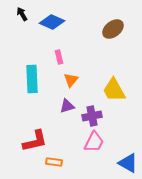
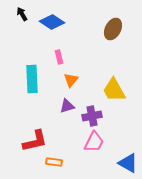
blue diamond: rotated 10 degrees clockwise
brown ellipse: rotated 25 degrees counterclockwise
